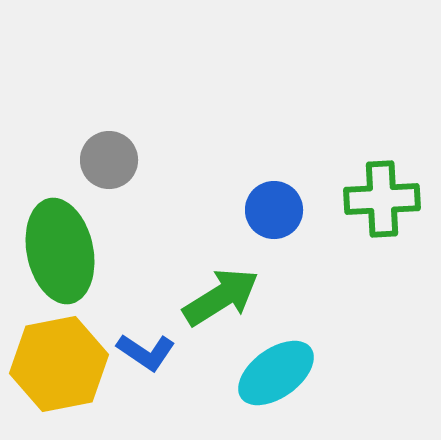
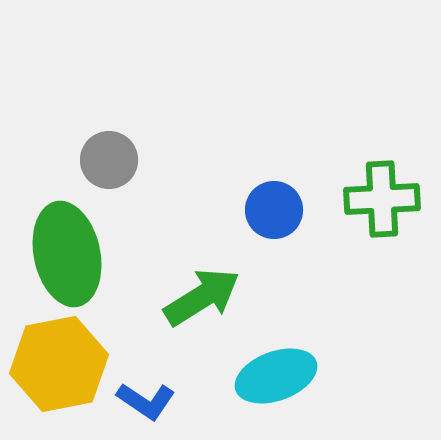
green ellipse: moved 7 px right, 3 px down
green arrow: moved 19 px left
blue L-shape: moved 49 px down
cyan ellipse: moved 3 px down; rotated 16 degrees clockwise
